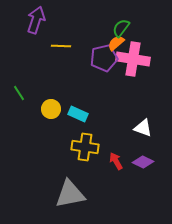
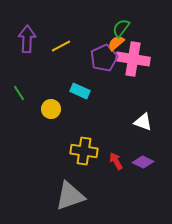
purple arrow: moved 9 px left, 19 px down; rotated 16 degrees counterclockwise
yellow line: rotated 30 degrees counterclockwise
purple pentagon: rotated 12 degrees counterclockwise
cyan rectangle: moved 2 px right, 23 px up
white triangle: moved 6 px up
yellow cross: moved 1 px left, 4 px down
gray triangle: moved 2 px down; rotated 8 degrees counterclockwise
